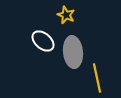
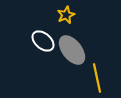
yellow star: rotated 24 degrees clockwise
gray ellipse: moved 1 px left, 2 px up; rotated 32 degrees counterclockwise
